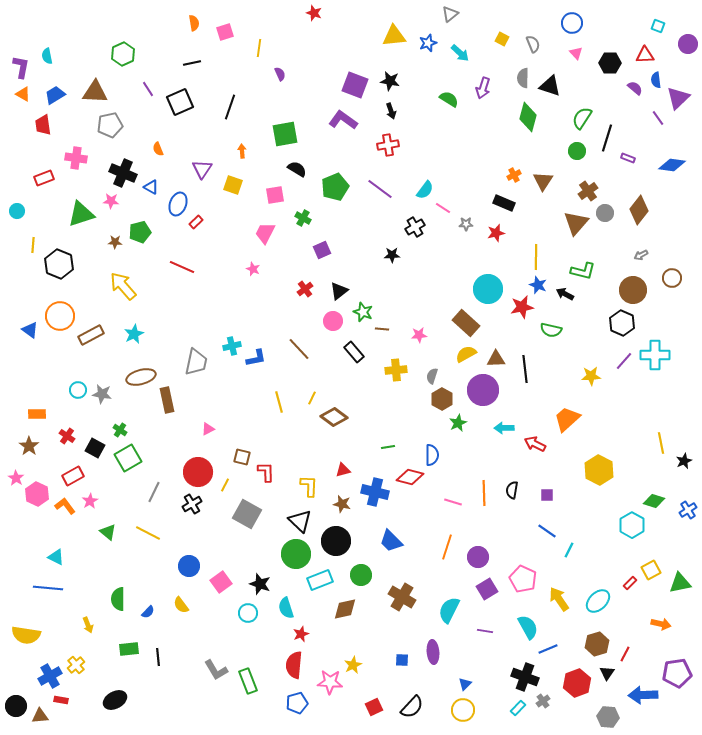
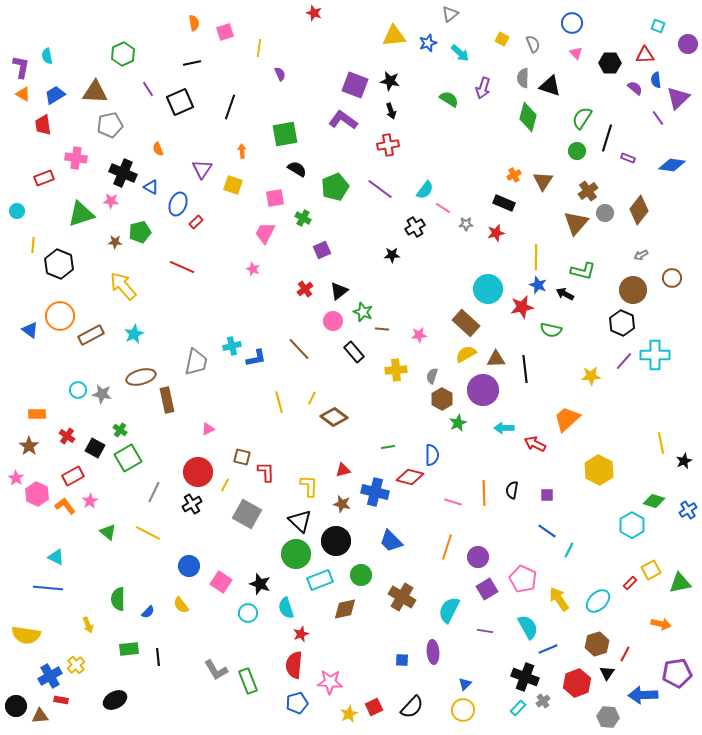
pink square at (275, 195): moved 3 px down
pink square at (221, 582): rotated 20 degrees counterclockwise
yellow star at (353, 665): moved 4 px left, 49 px down
